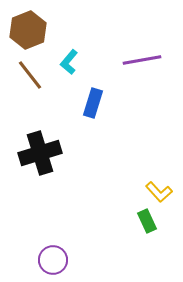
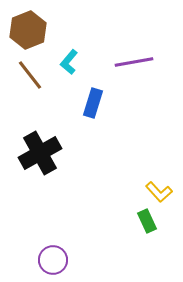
purple line: moved 8 px left, 2 px down
black cross: rotated 12 degrees counterclockwise
